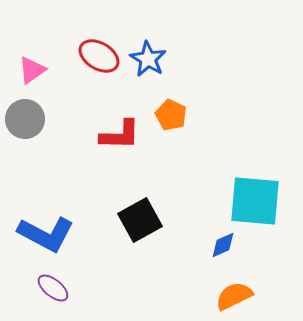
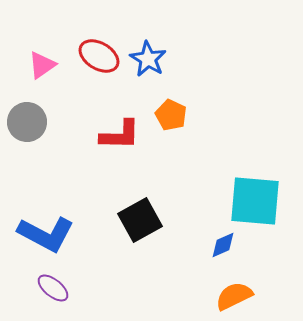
pink triangle: moved 10 px right, 5 px up
gray circle: moved 2 px right, 3 px down
